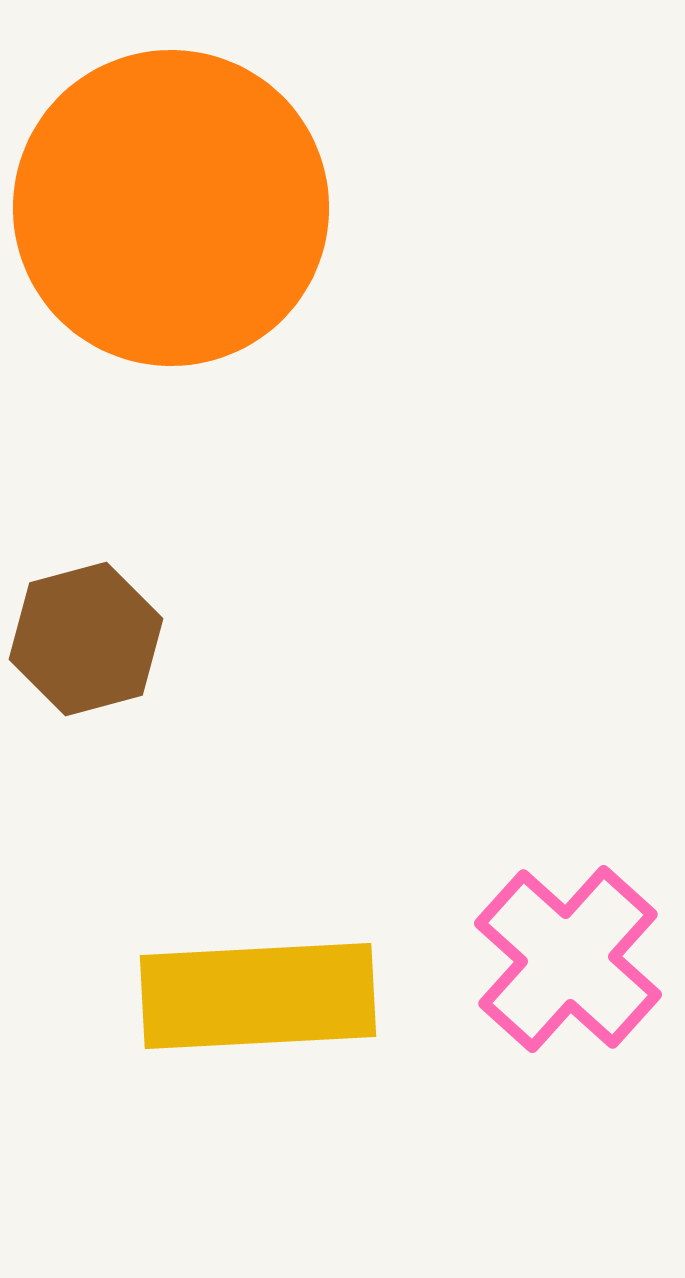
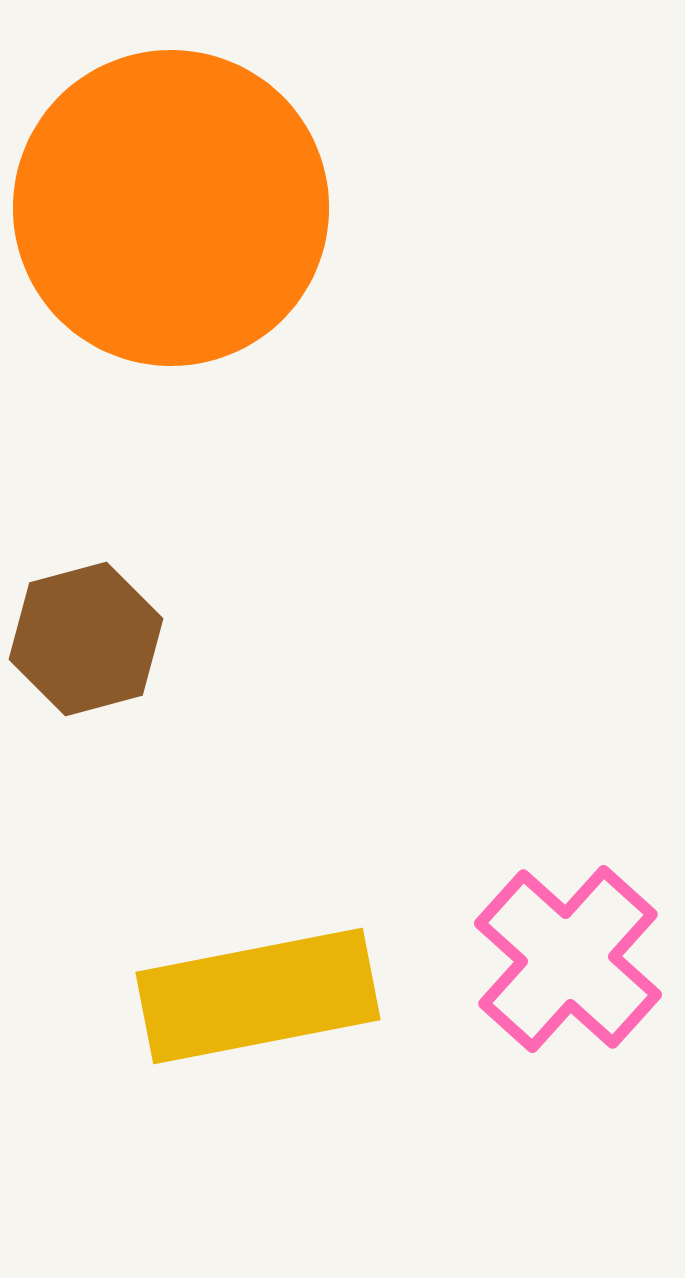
yellow rectangle: rotated 8 degrees counterclockwise
